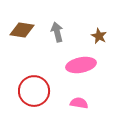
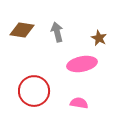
brown star: moved 2 px down
pink ellipse: moved 1 px right, 1 px up
